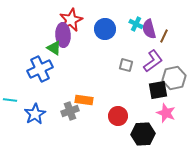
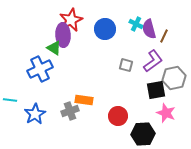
black square: moved 2 px left
